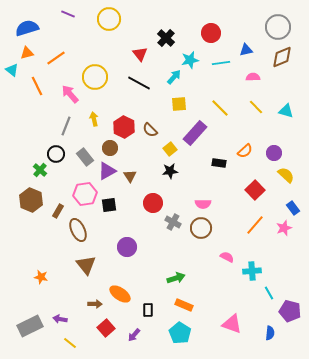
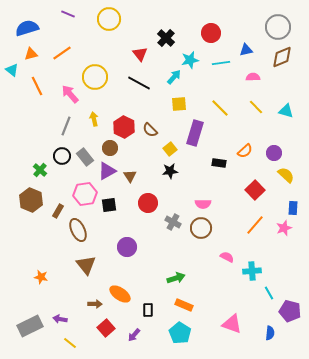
orange triangle at (27, 53): moved 4 px right, 1 px down
orange line at (56, 58): moved 6 px right, 5 px up
purple rectangle at (195, 133): rotated 25 degrees counterclockwise
black circle at (56, 154): moved 6 px right, 2 px down
red circle at (153, 203): moved 5 px left
blue rectangle at (293, 208): rotated 40 degrees clockwise
